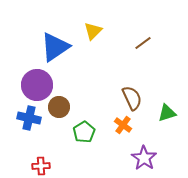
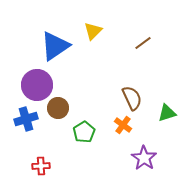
blue triangle: moved 1 px up
brown circle: moved 1 px left, 1 px down
blue cross: moved 3 px left, 1 px down; rotated 30 degrees counterclockwise
